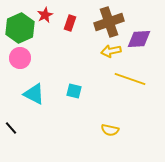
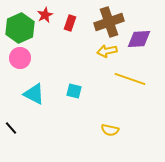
yellow arrow: moved 4 px left
